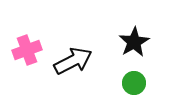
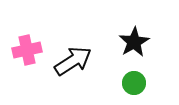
pink cross: rotated 8 degrees clockwise
black arrow: rotated 6 degrees counterclockwise
